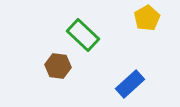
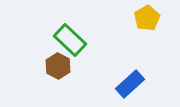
green rectangle: moved 13 px left, 5 px down
brown hexagon: rotated 20 degrees clockwise
